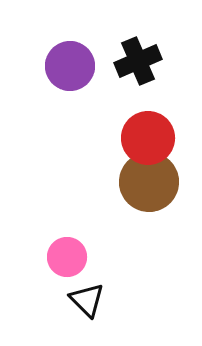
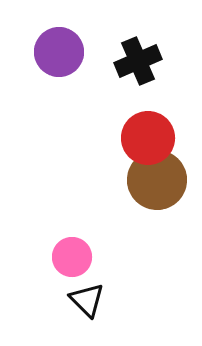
purple circle: moved 11 px left, 14 px up
brown circle: moved 8 px right, 2 px up
pink circle: moved 5 px right
